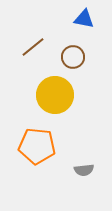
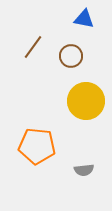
brown line: rotated 15 degrees counterclockwise
brown circle: moved 2 px left, 1 px up
yellow circle: moved 31 px right, 6 px down
